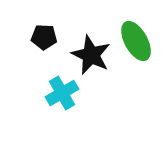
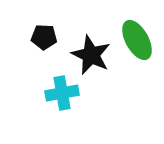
green ellipse: moved 1 px right, 1 px up
cyan cross: rotated 20 degrees clockwise
